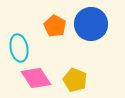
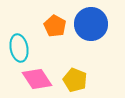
pink diamond: moved 1 px right, 1 px down
